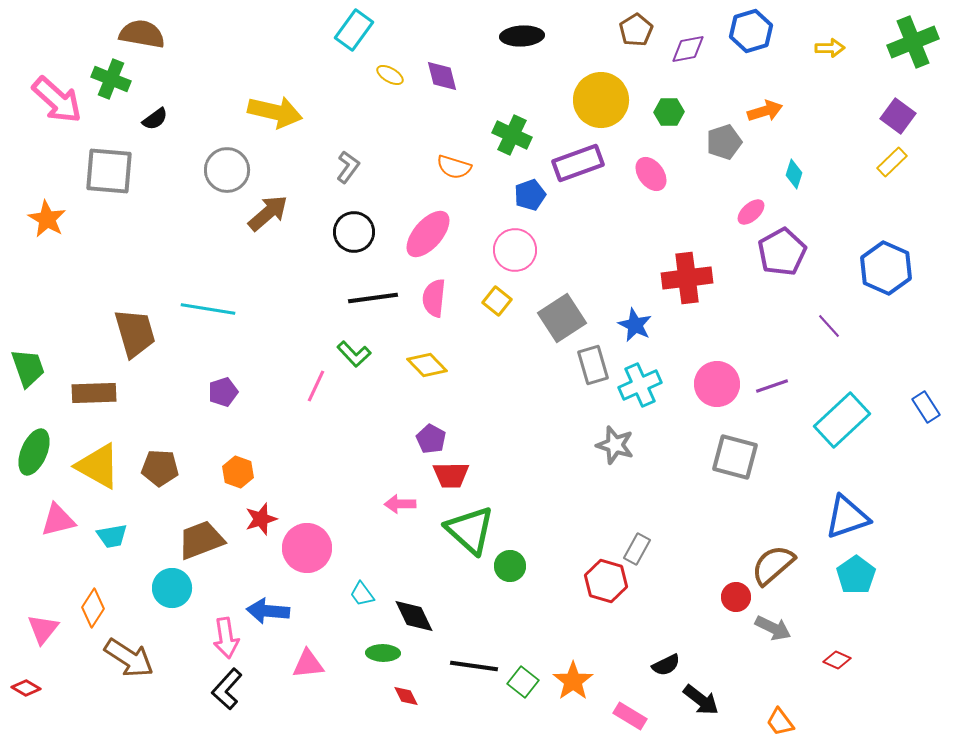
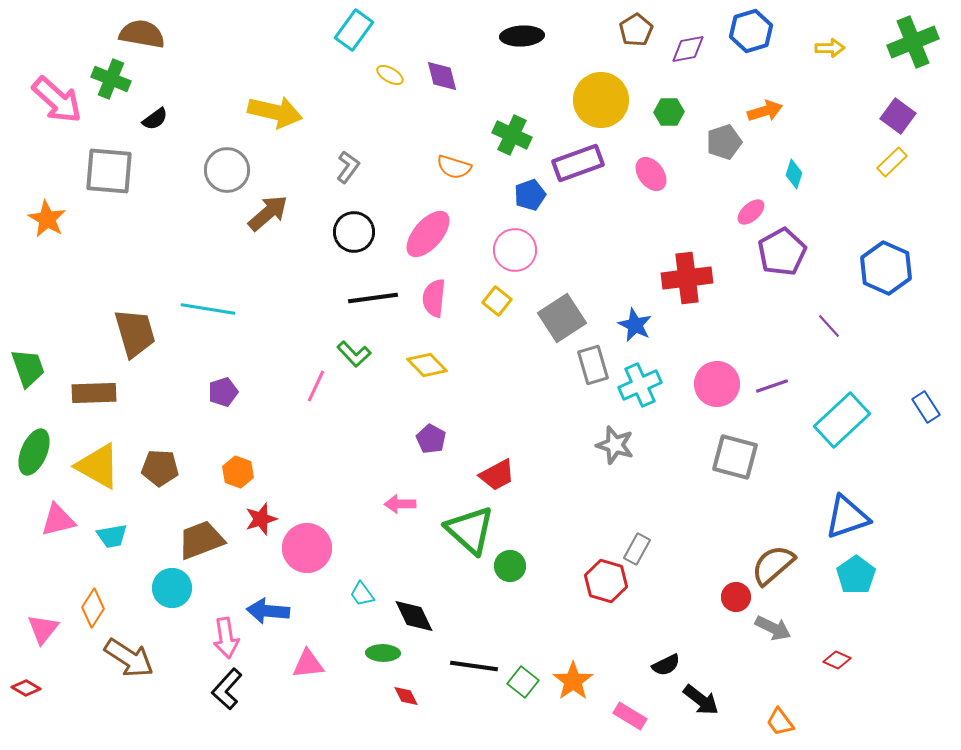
red trapezoid at (451, 475): moved 46 px right; rotated 27 degrees counterclockwise
